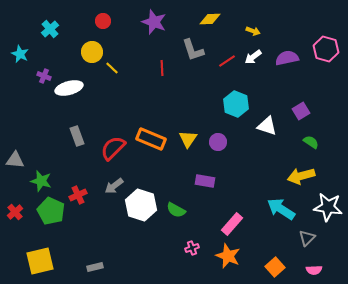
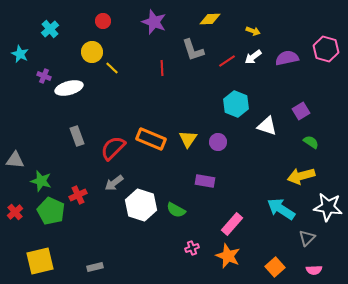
gray arrow at (114, 186): moved 3 px up
